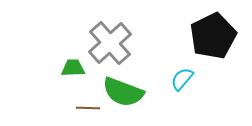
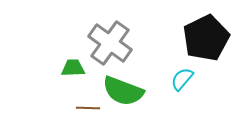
black pentagon: moved 7 px left, 2 px down
gray cross: rotated 12 degrees counterclockwise
green semicircle: moved 1 px up
